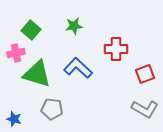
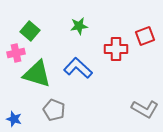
green star: moved 5 px right
green square: moved 1 px left, 1 px down
red square: moved 38 px up
gray pentagon: moved 2 px right, 1 px down; rotated 15 degrees clockwise
